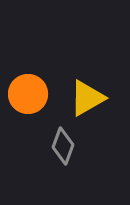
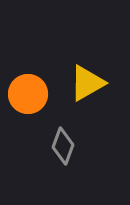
yellow triangle: moved 15 px up
